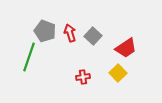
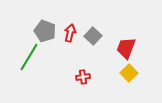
red arrow: rotated 30 degrees clockwise
red trapezoid: rotated 145 degrees clockwise
green line: rotated 12 degrees clockwise
yellow square: moved 11 px right
